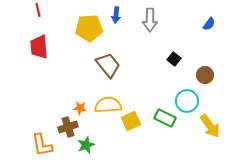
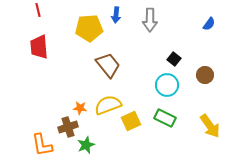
cyan circle: moved 20 px left, 16 px up
yellow semicircle: rotated 16 degrees counterclockwise
